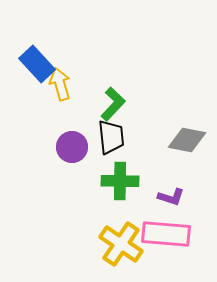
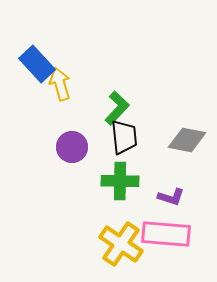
green L-shape: moved 4 px right, 4 px down
black trapezoid: moved 13 px right
